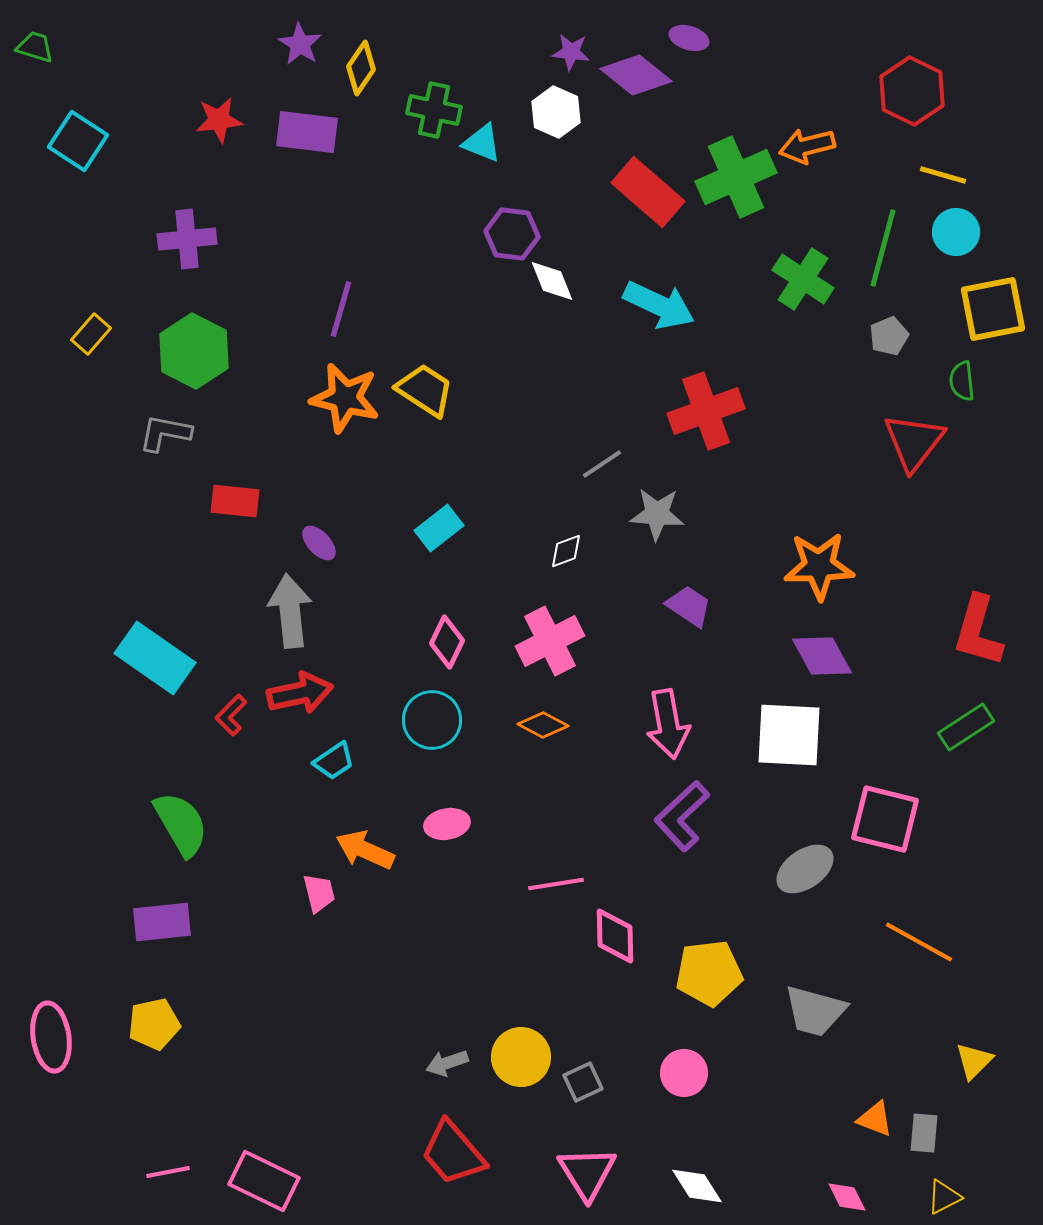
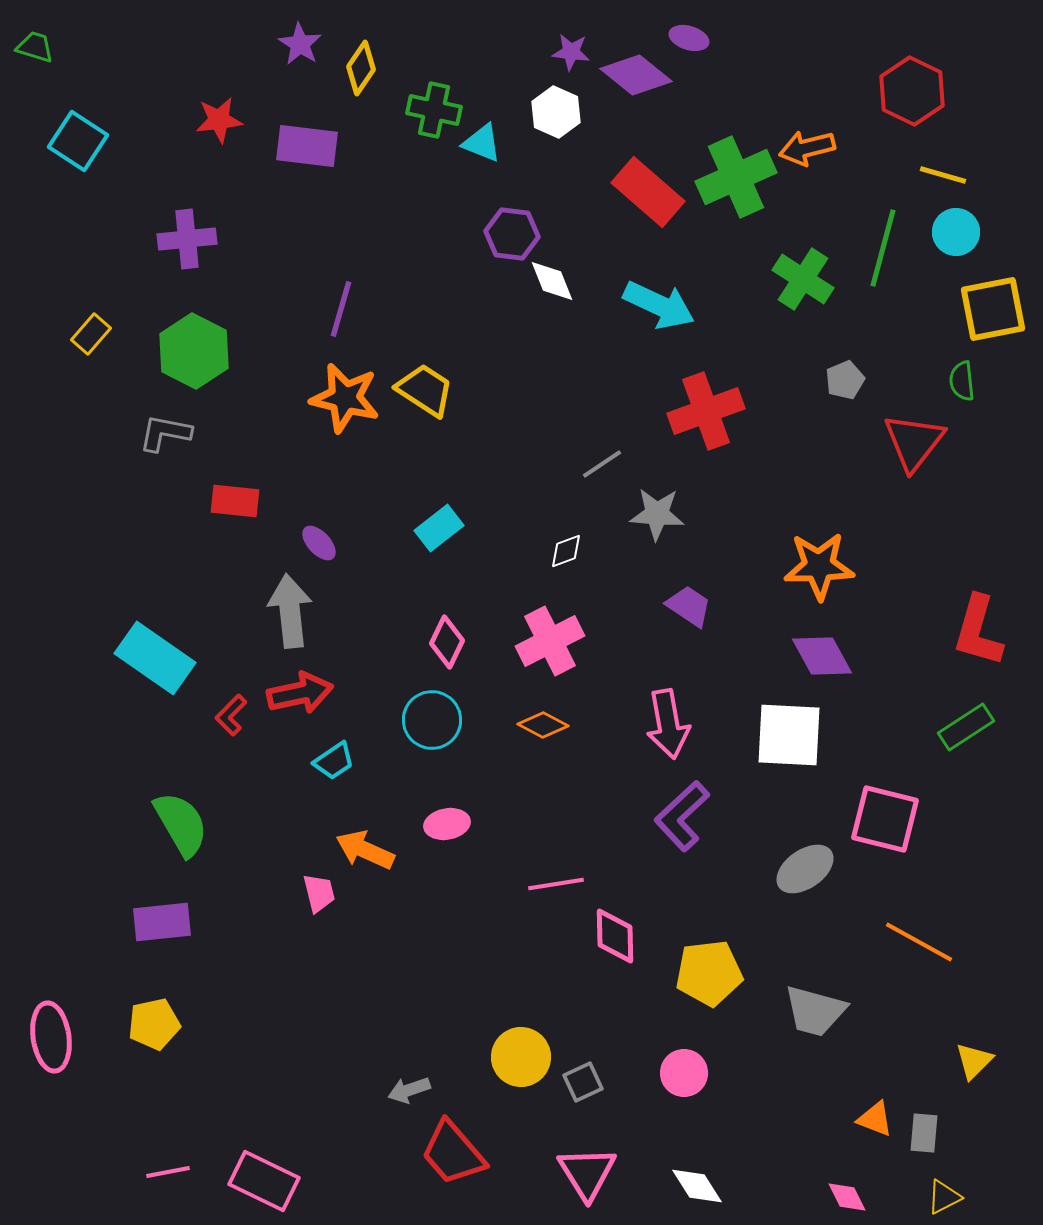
purple rectangle at (307, 132): moved 14 px down
orange arrow at (807, 146): moved 2 px down
gray pentagon at (889, 336): moved 44 px left, 44 px down
gray arrow at (447, 1063): moved 38 px left, 27 px down
